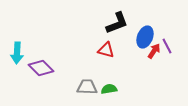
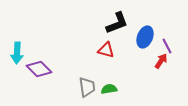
red arrow: moved 7 px right, 10 px down
purple diamond: moved 2 px left, 1 px down
gray trapezoid: rotated 80 degrees clockwise
